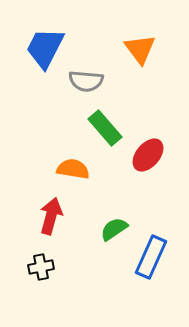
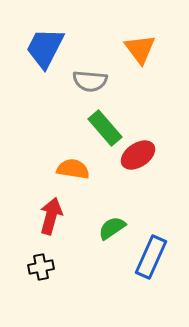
gray semicircle: moved 4 px right
red ellipse: moved 10 px left; rotated 16 degrees clockwise
green semicircle: moved 2 px left, 1 px up
